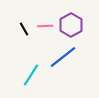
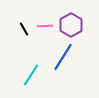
blue line: rotated 20 degrees counterclockwise
